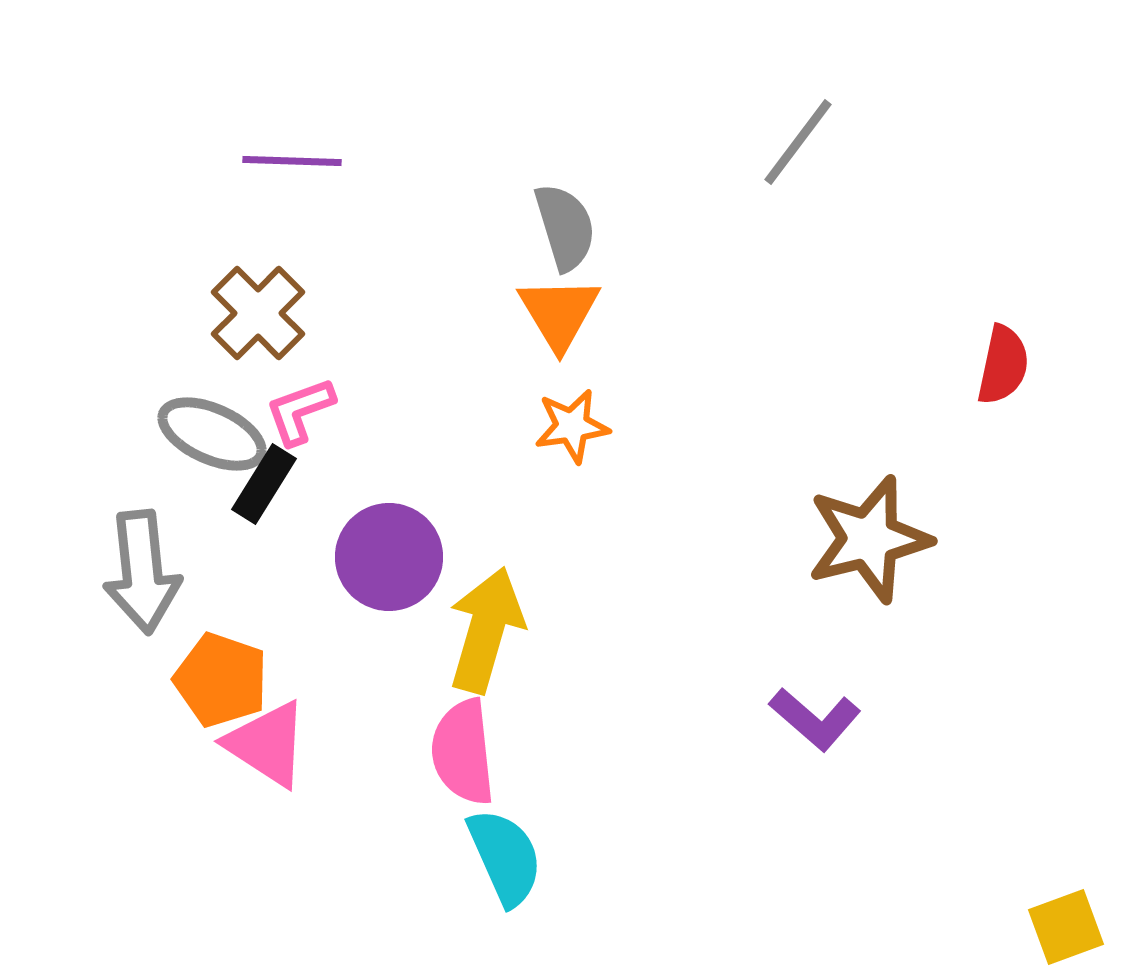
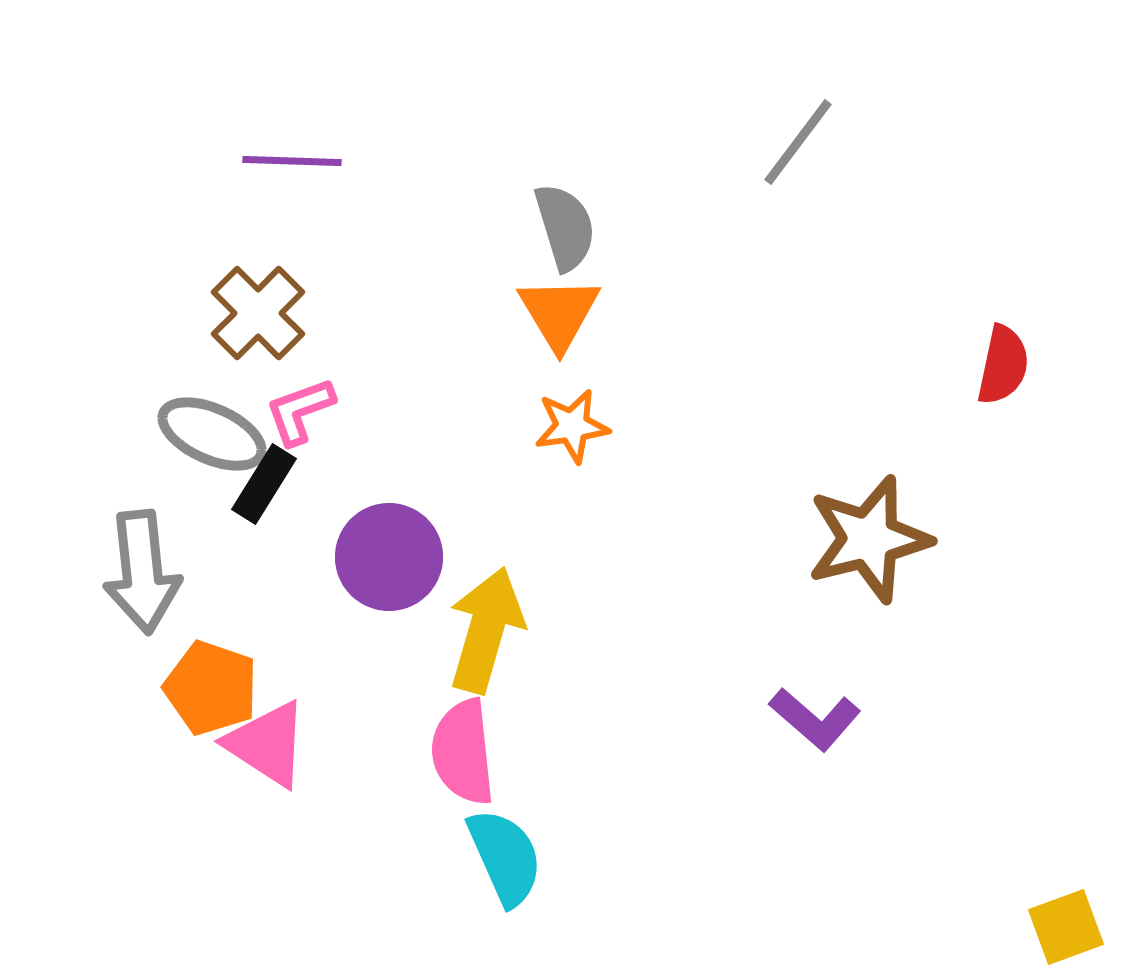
orange pentagon: moved 10 px left, 8 px down
